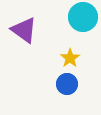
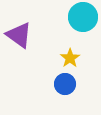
purple triangle: moved 5 px left, 5 px down
blue circle: moved 2 px left
